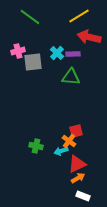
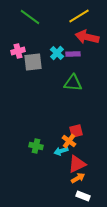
red arrow: moved 2 px left
green triangle: moved 2 px right, 6 px down
